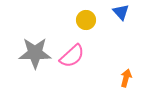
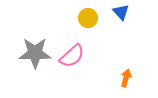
yellow circle: moved 2 px right, 2 px up
